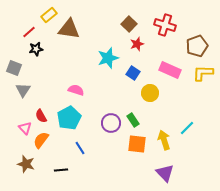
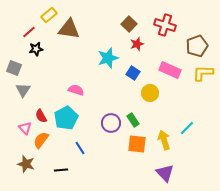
cyan pentagon: moved 3 px left
